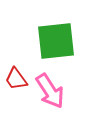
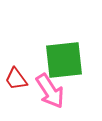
green square: moved 8 px right, 19 px down
